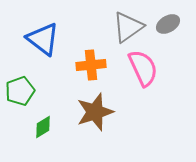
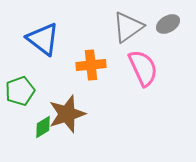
brown star: moved 28 px left, 2 px down
